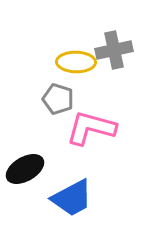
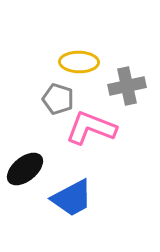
gray cross: moved 13 px right, 36 px down
yellow ellipse: moved 3 px right
pink L-shape: rotated 6 degrees clockwise
black ellipse: rotated 9 degrees counterclockwise
